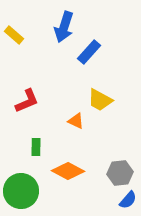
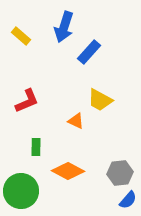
yellow rectangle: moved 7 px right, 1 px down
